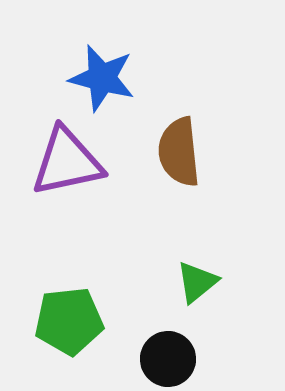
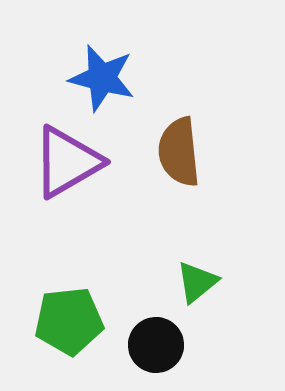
purple triangle: rotated 18 degrees counterclockwise
black circle: moved 12 px left, 14 px up
